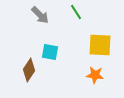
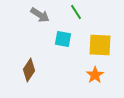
gray arrow: rotated 12 degrees counterclockwise
cyan square: moved 13 px right, 13 px up
orange star: rotated 30 degrees clockwise
